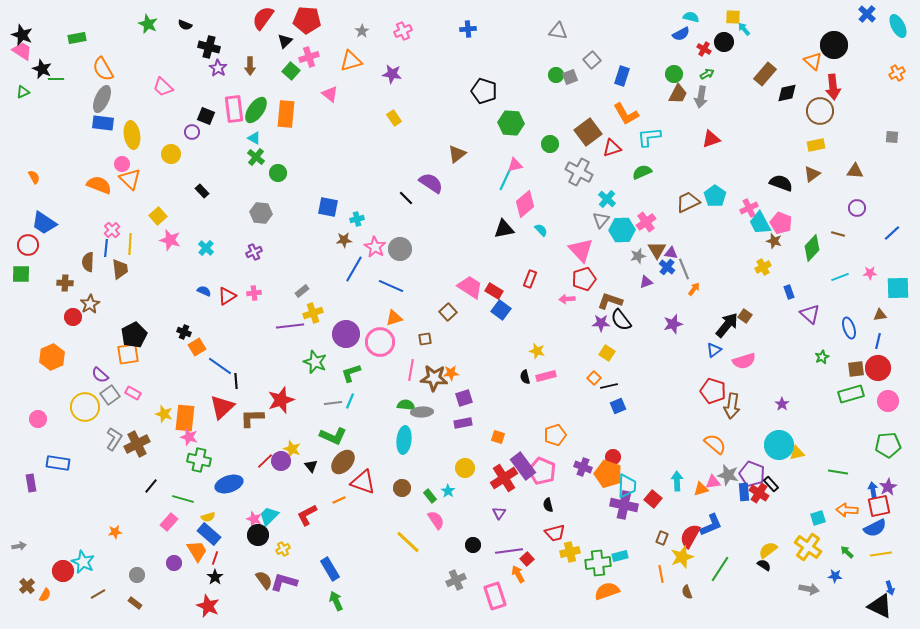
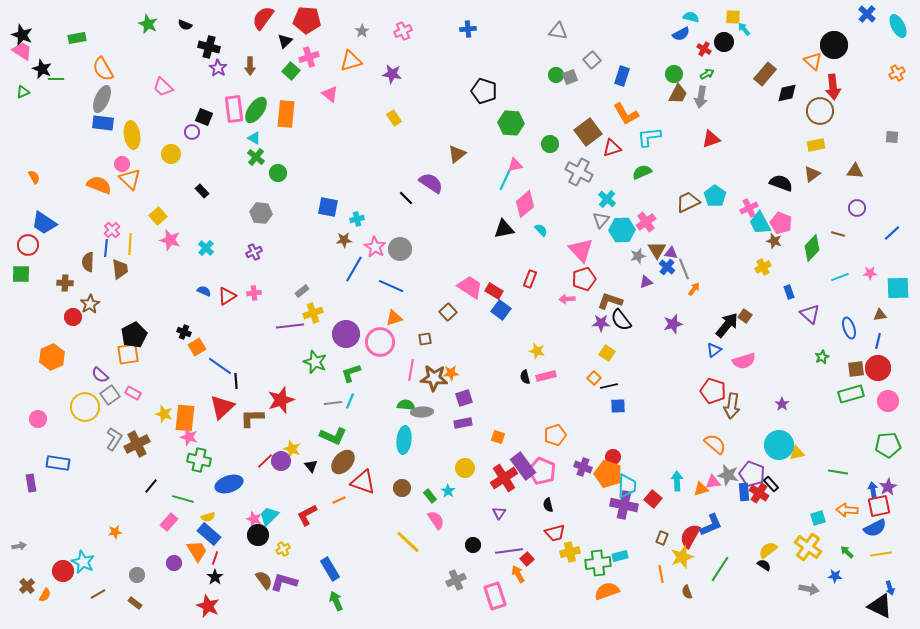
black square at (206, 116): moved 2 px left, 1 px down
blue square at (618, 406): rotated 21 degrees clockwise
